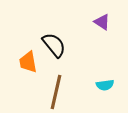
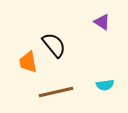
brown line: rotated 64 degrees clockwise
